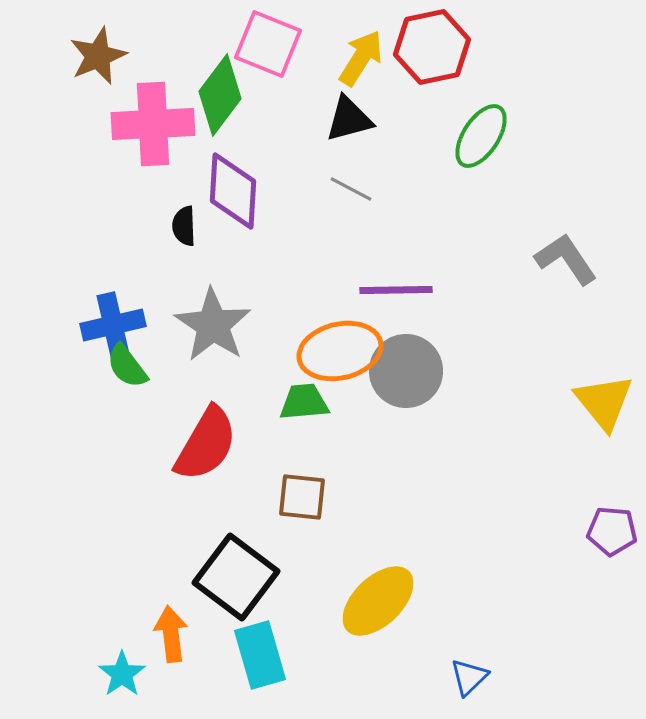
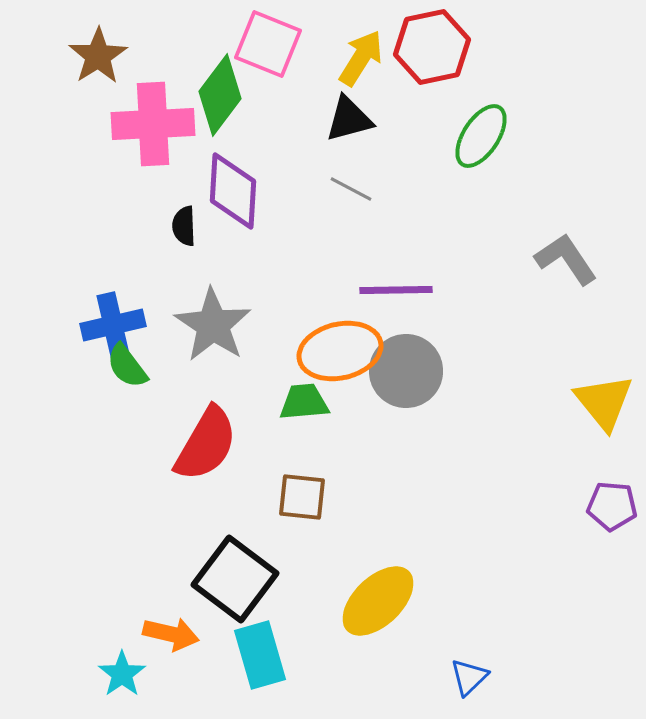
brown star: rotated 10 degrees counterclockwise
purple pentagon: moved 25 px up
black square: moved 1 px left, 2 px down
orange arrow: rotated 110 degrees clockwise
